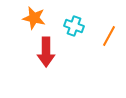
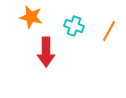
orange star: moved 3 px left, 1 px up
orange line: moved 5 px up
